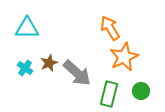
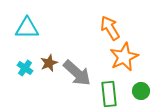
green rectangle: rotated 20 degrees counterclockwise
